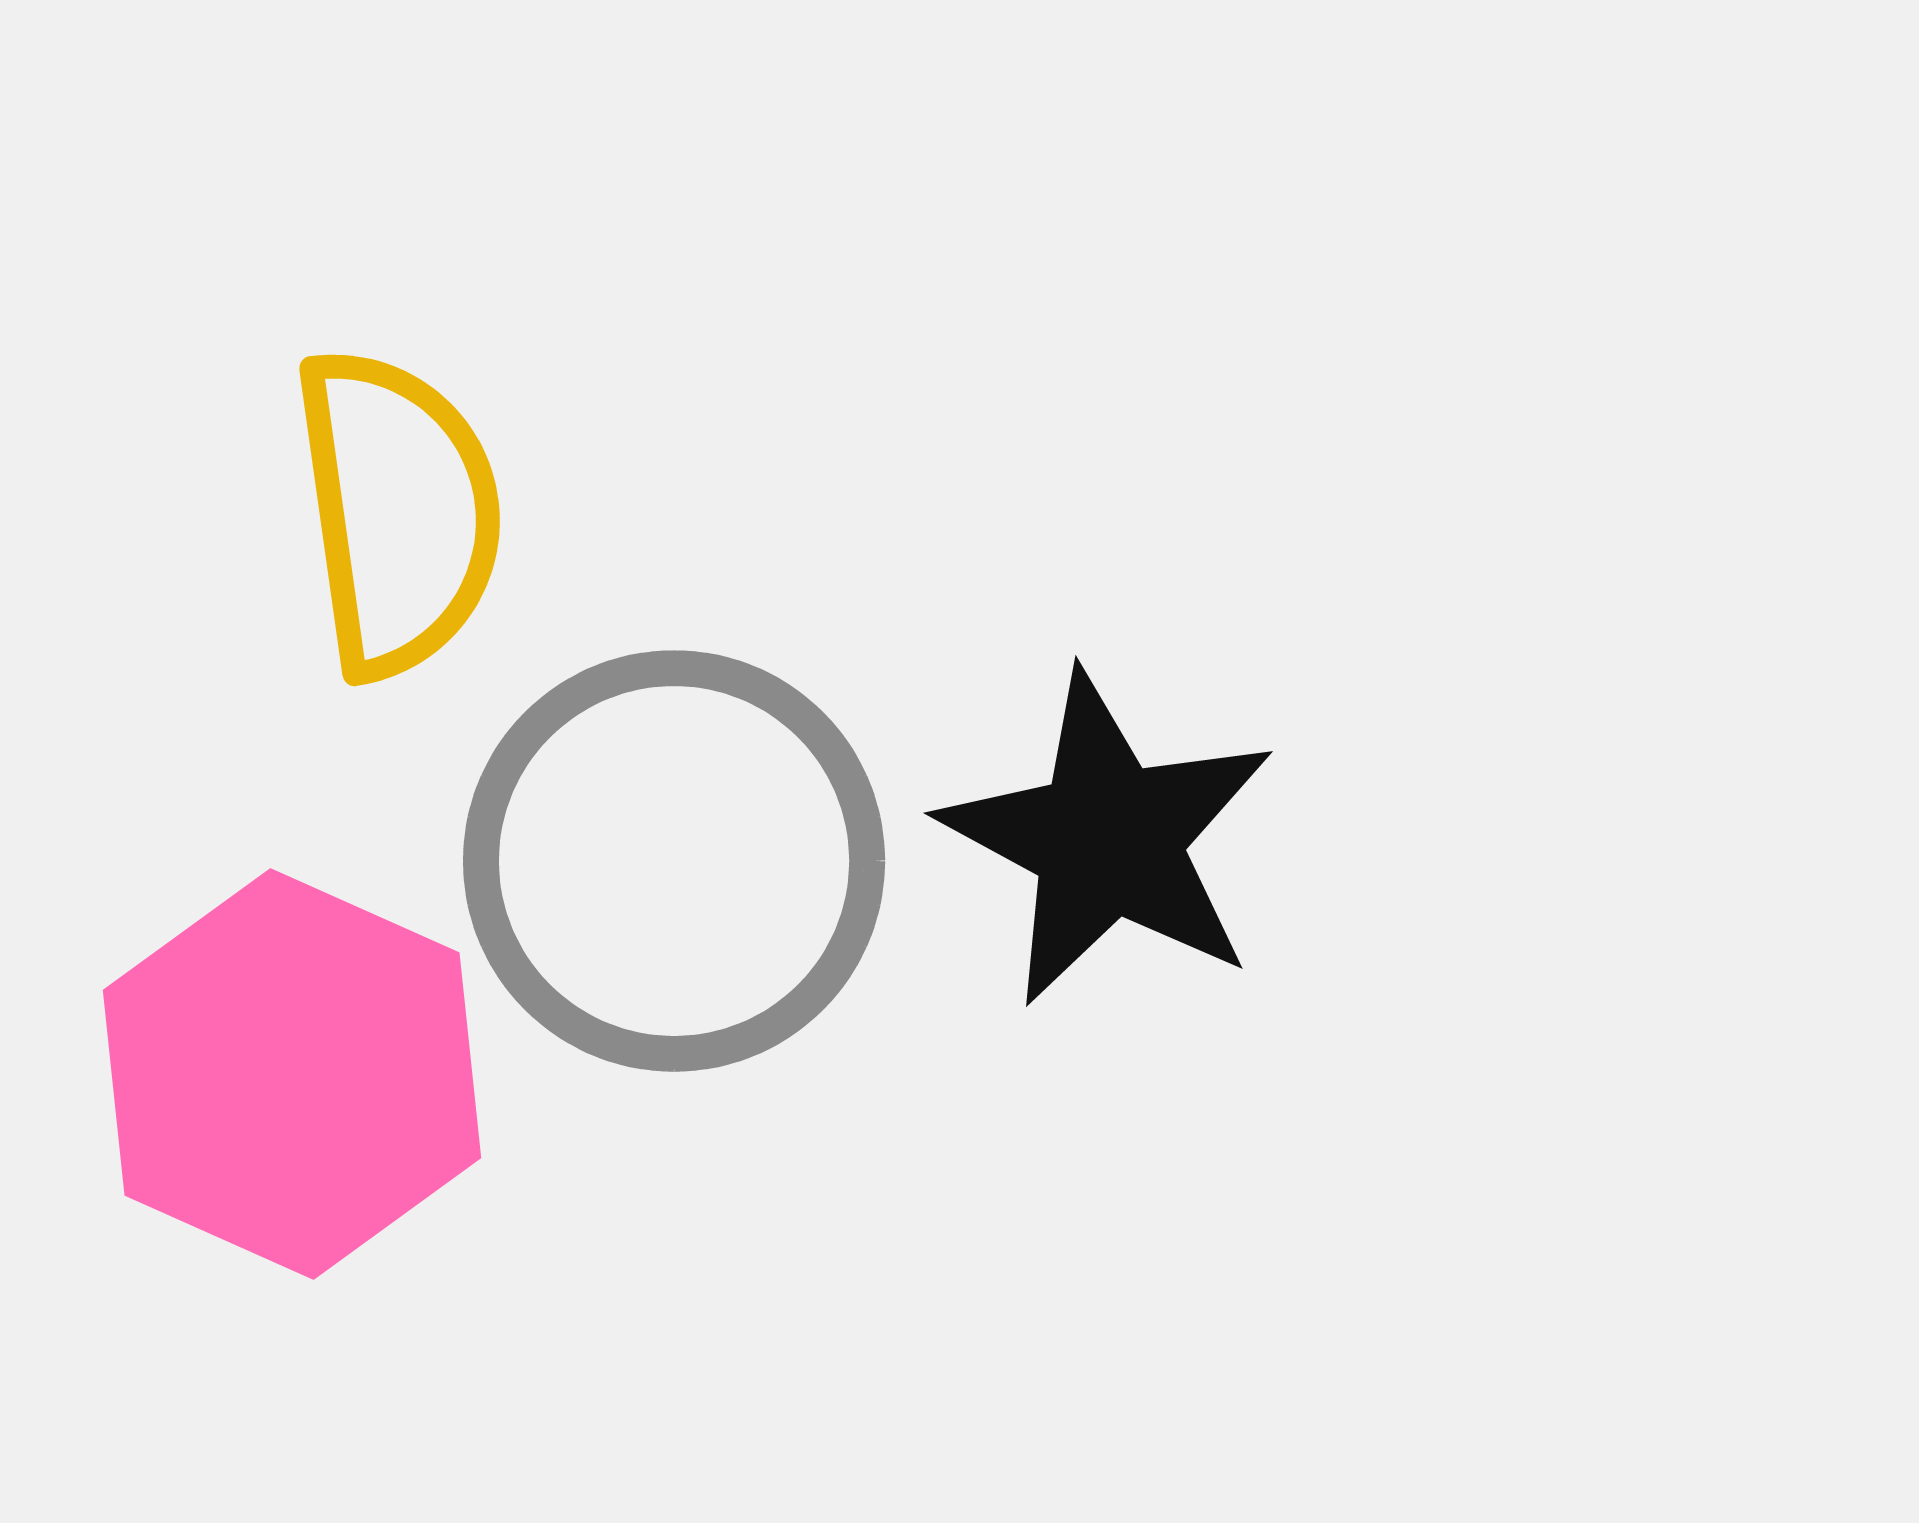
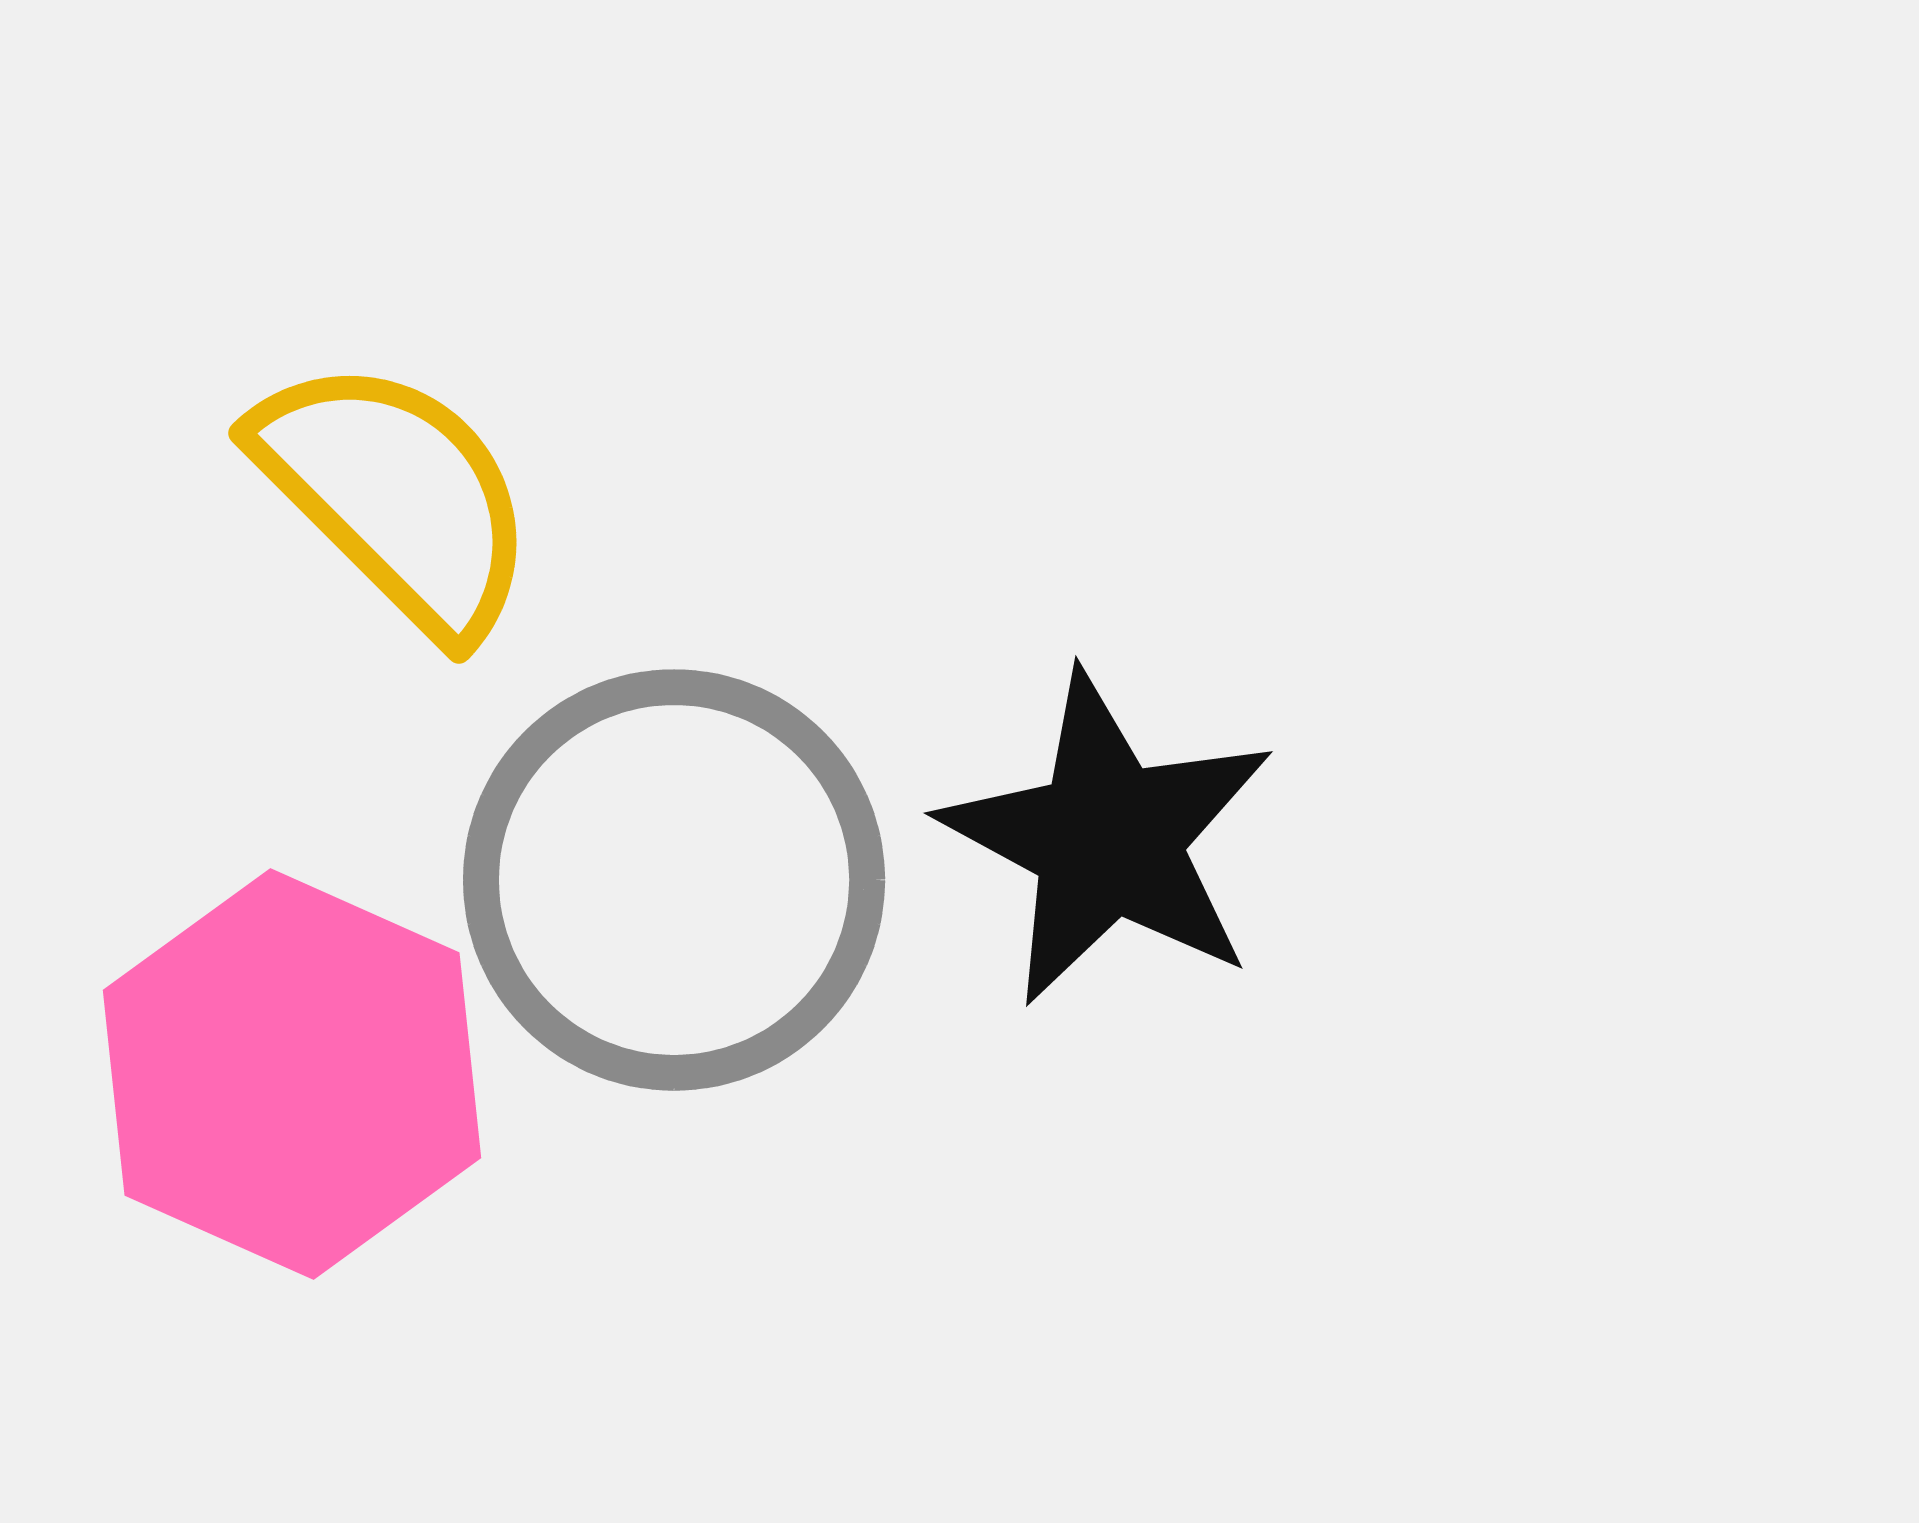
yellow semicircle: moved 2 px left, 16 px up; rotated 37 degrees counterclockwise
gray circle: moved 19 px down
